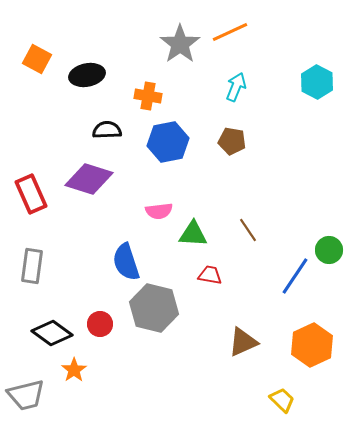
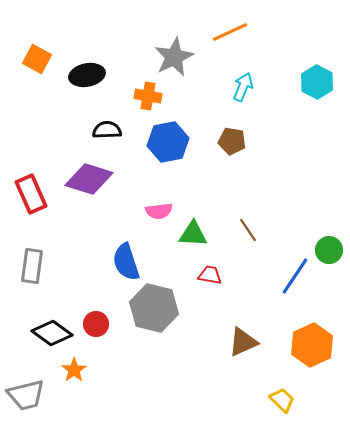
gray star: moved 6 px left, 13 px down; rotated 9 degrees clockwise
cyan arrow: moved 7 px right
red circle: moved 4 px left
